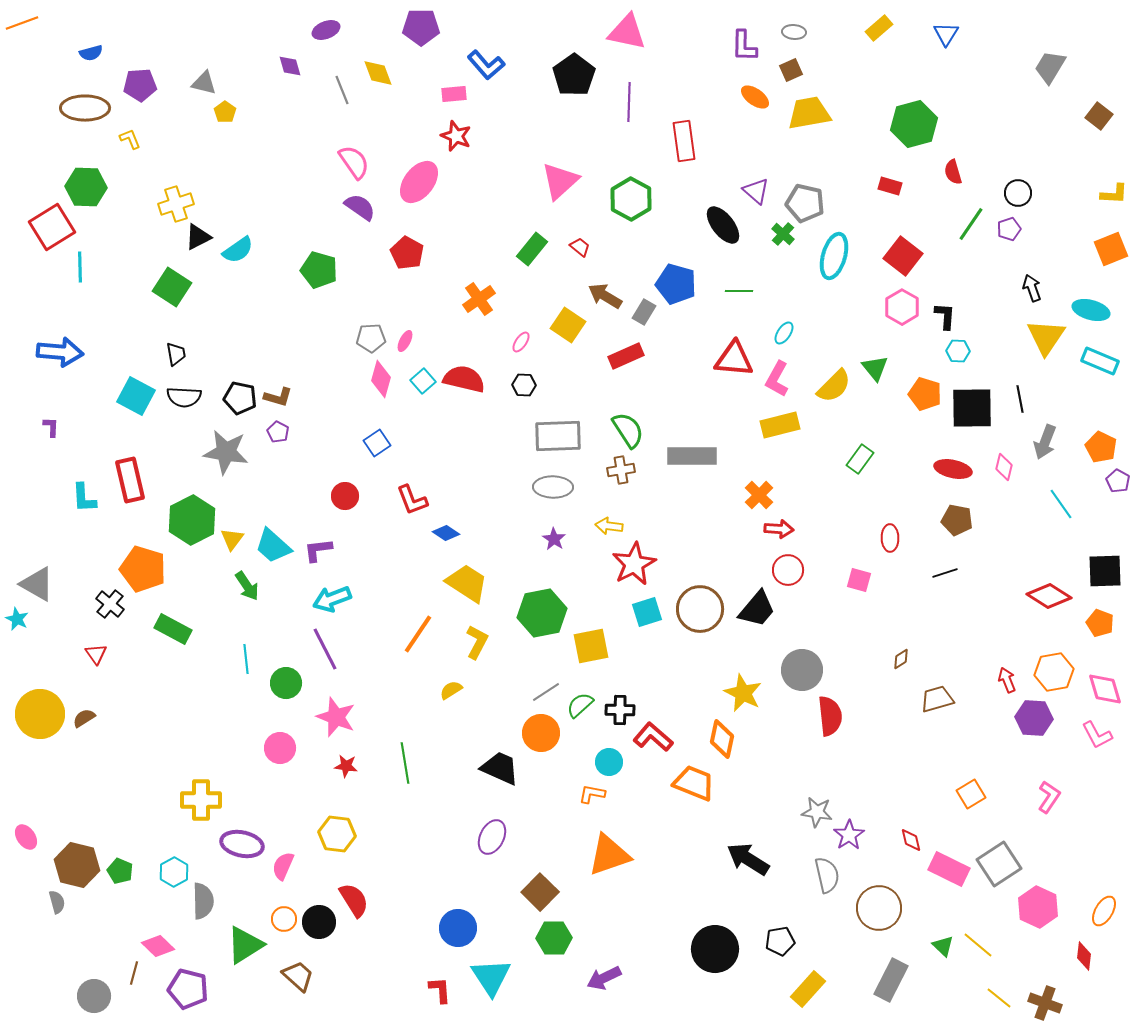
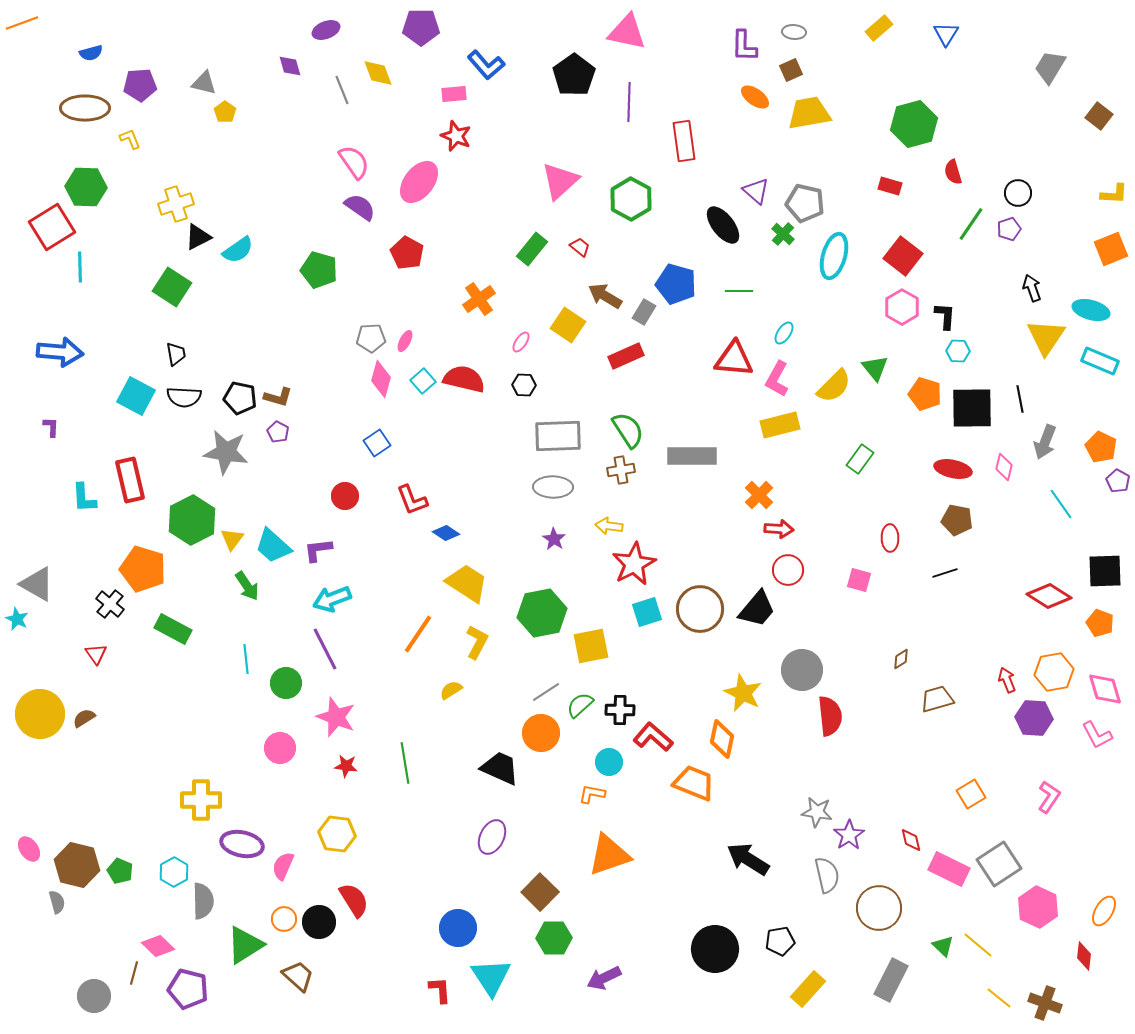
pink ellipse at (26, 837): moved 3 px right, 12 px down
